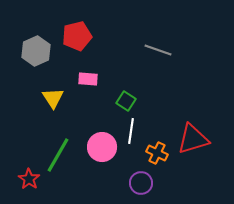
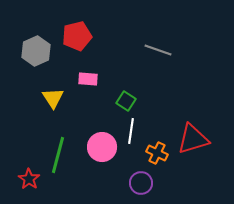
green line: rotated 15 degrees counterclockwise
